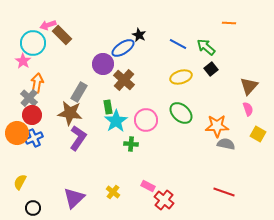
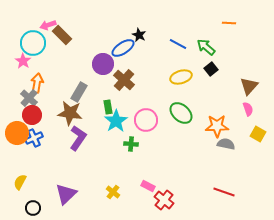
purple triangle: moved 8 px left, 4 px up
